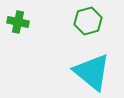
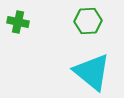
green hexagon: rotated 12 degrees clockwise
